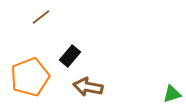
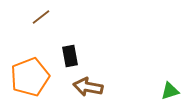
black rectangle: rotated 50 degrees counterclockwise
green triangle: moved 2 px left, 3 px up
